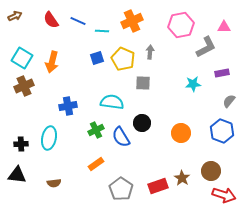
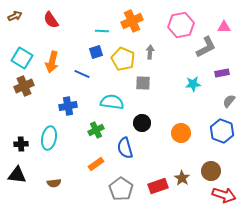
blue line: moved 4 px right, 53 px down
blue square: moved 1 px left, 6 px up
blue semicircle: moved 4 px right, 11 px down; rotated 15 degrees clockwise
